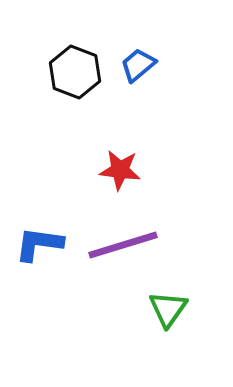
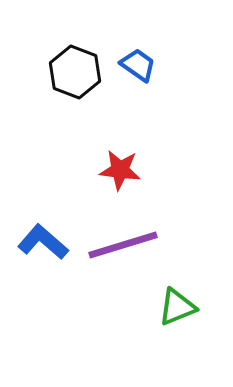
blue trapezoid: rotated 75 degrees clockwise
blue L-shape: moved 4 px right, 2 px up; rotated 33 degrees clockwise
green triangle: moved 9 px right, 2 px up; rotated 33 degrees clockwise
